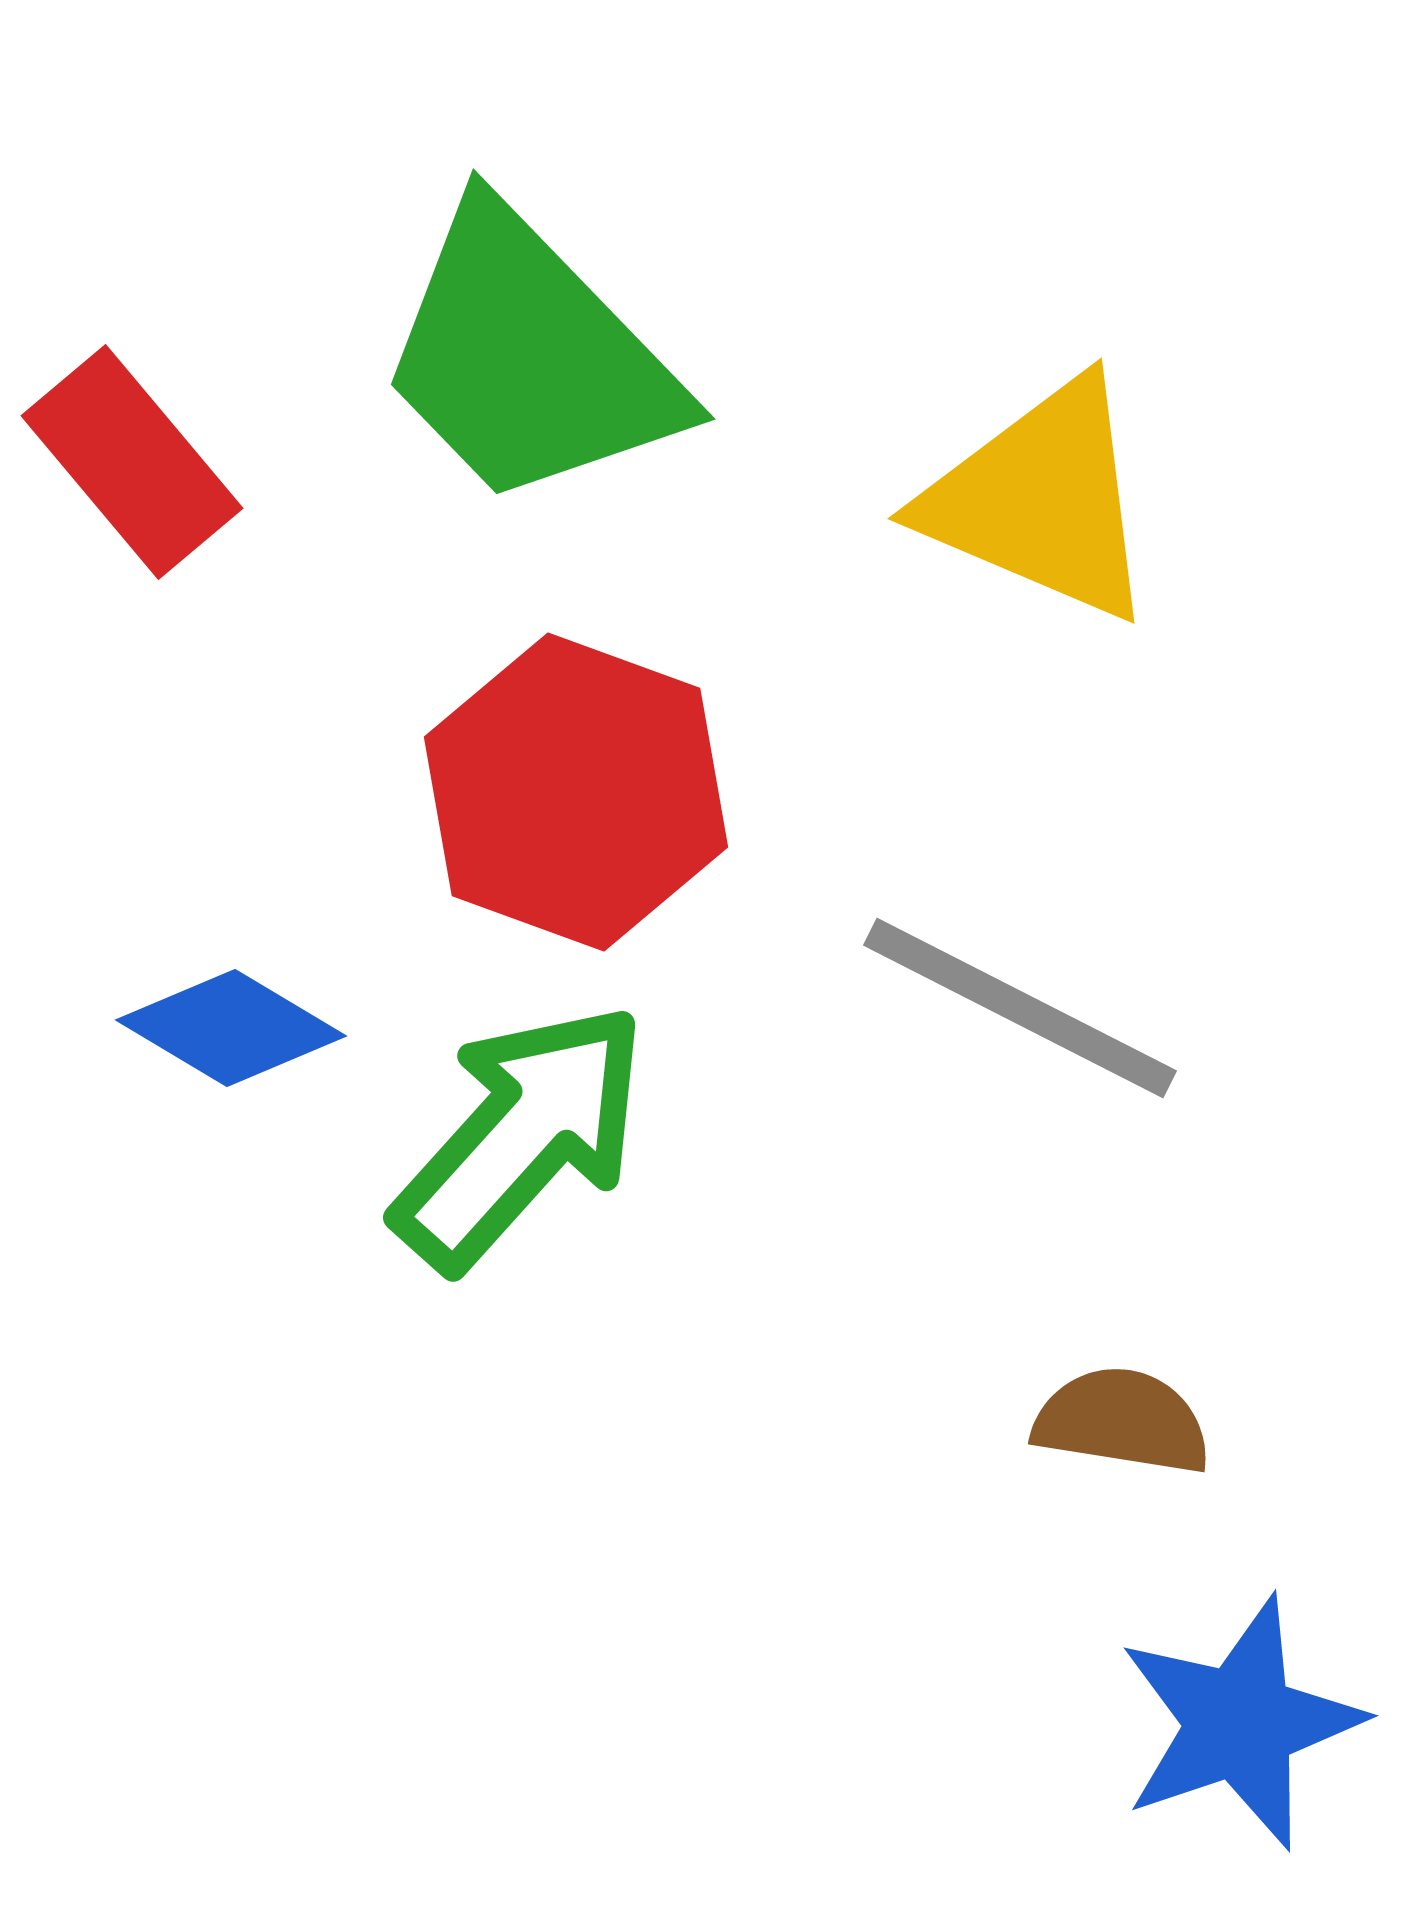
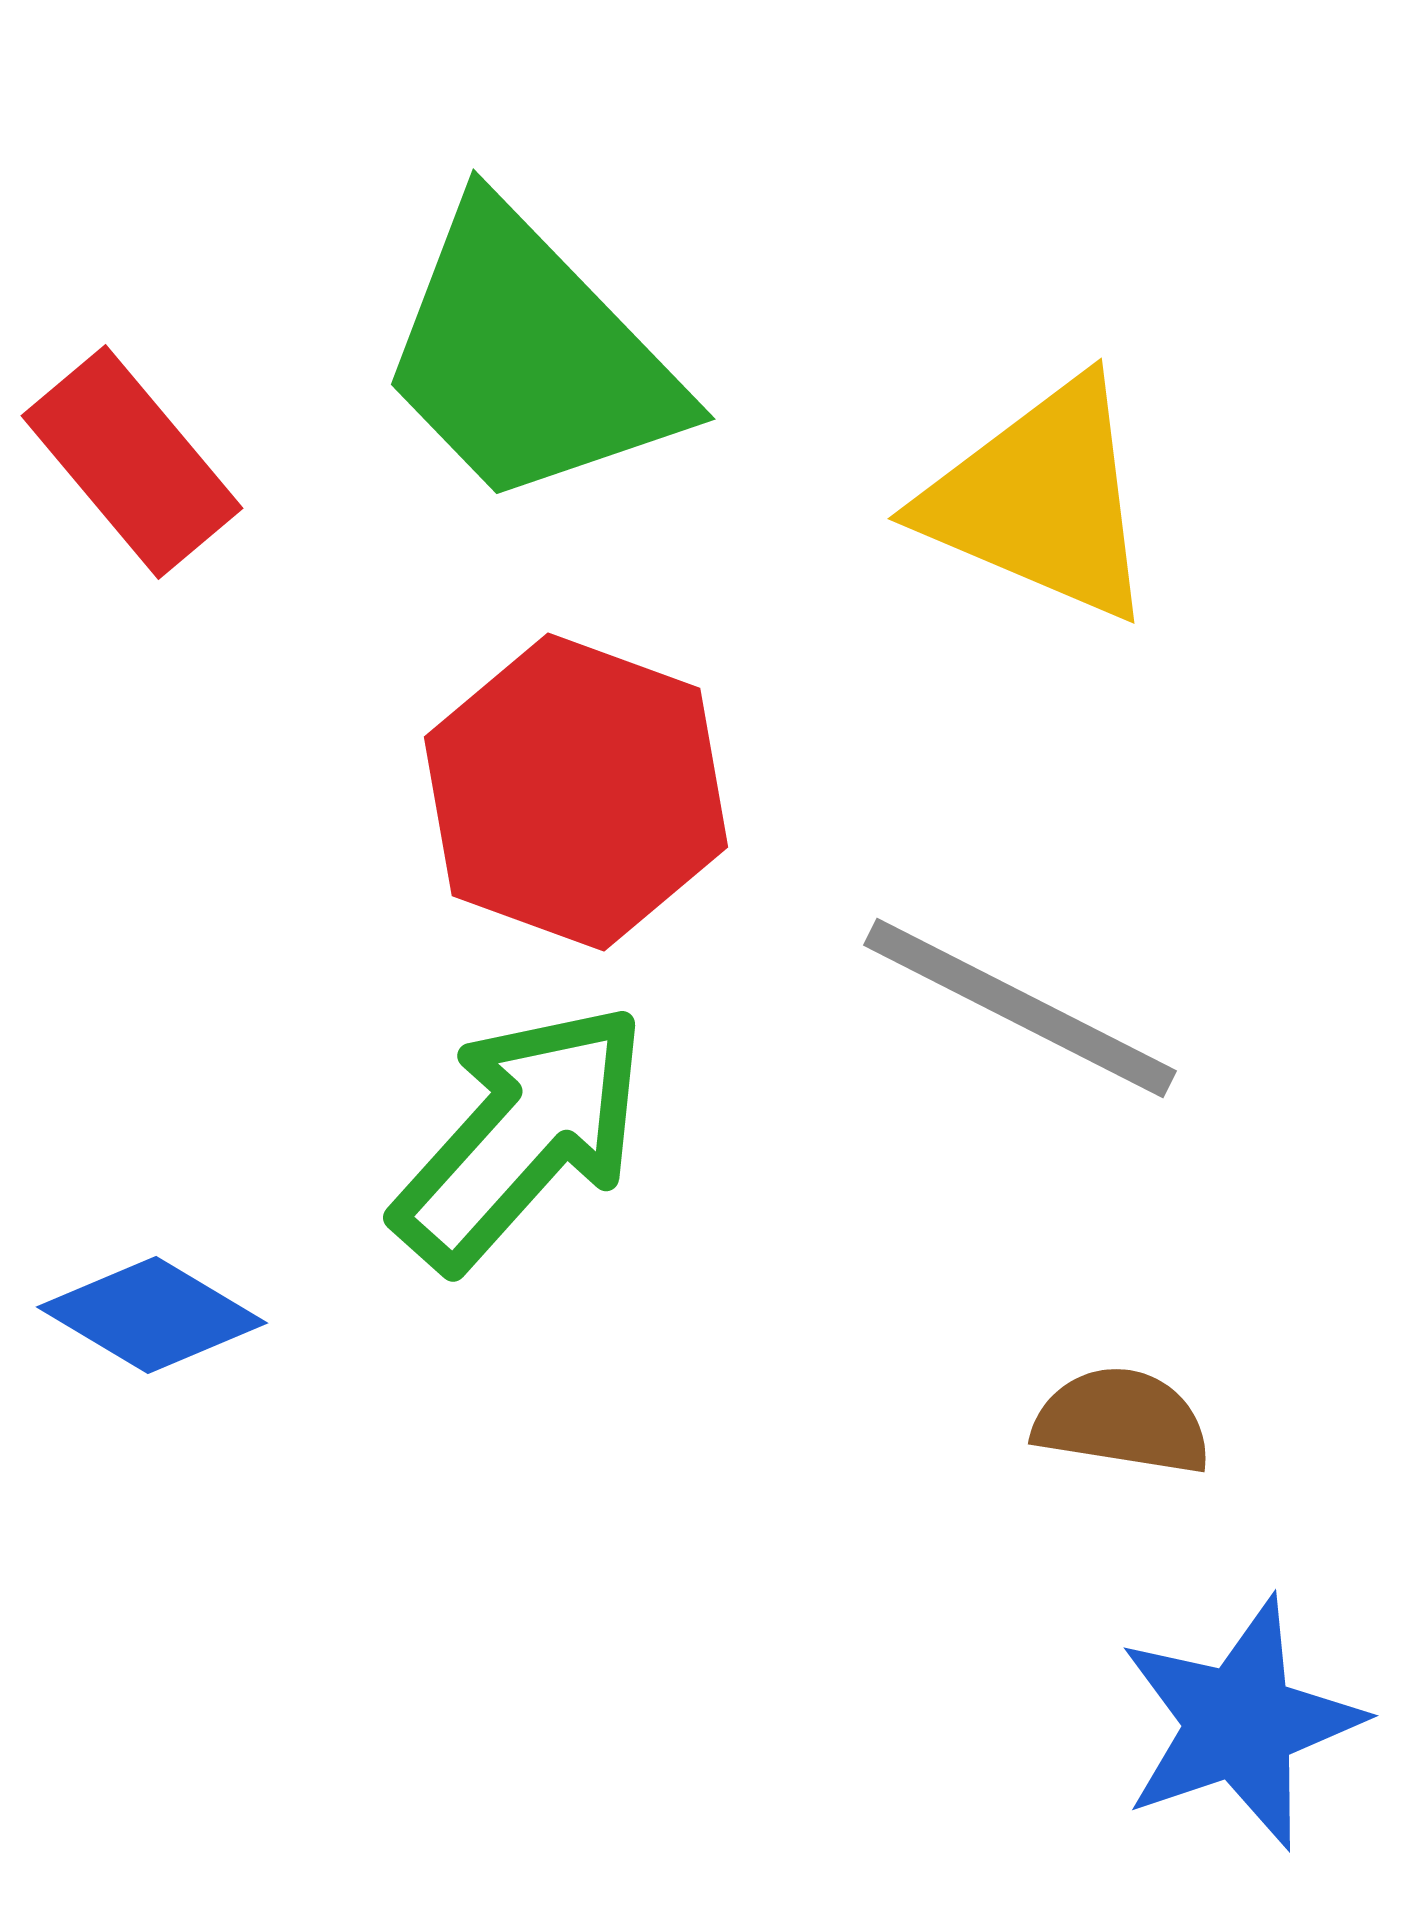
blue diamond: moved 79 px left, 287 px down
